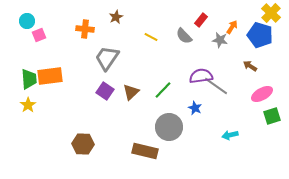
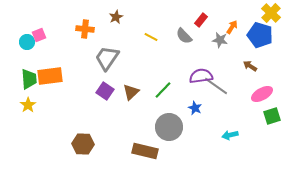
cyan circle: moved 21 px down
